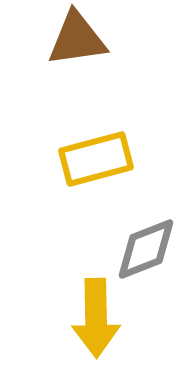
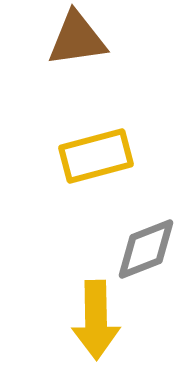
yellow rectangle: moved 3 px up
yellow arrow: moved 2 px down
